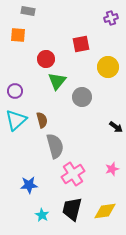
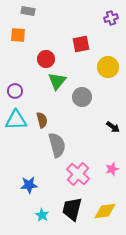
cyan triangle: rotated 40 degrees clockwise
black arrow: moved 3 px left
gray semicircle: moved 2 px right, 1 px up
pink cross: moved 5 px right; rotated 15 degrees counterclockwise
